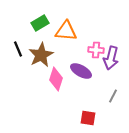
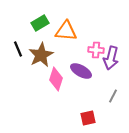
red square: rotated 21 degrees counterclockwise
